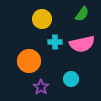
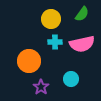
yellow circle: moved 9 px right
